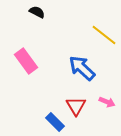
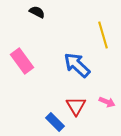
yellow line: moved 1 px left; rotated 36 degrees clockwise
pink rectangle: moved 4 px left
blue arrow: moved 5 px left, 3 px up
